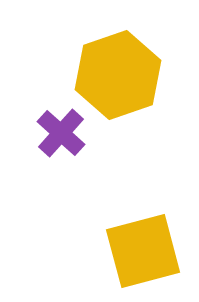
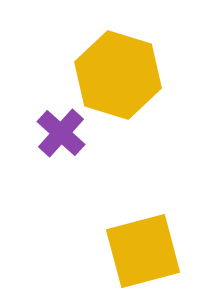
yellow hexagon: rotated 24 degrees counterclockwise
